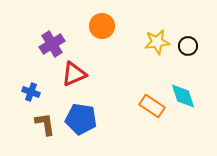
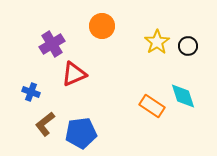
yellow star: rotated 25 degrees counterclockwise
blue pentagon: moved 14 px down; rotated 16 degrees counterclockwise
brown L-shape: rotated 120 degrees counterclockwise
